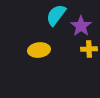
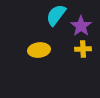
yellow cross: moved 6 px left
